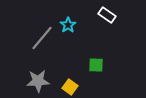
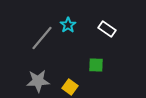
white rectangle: moved 14 px down
